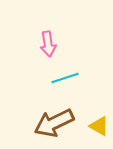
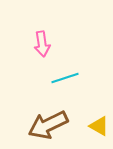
pink arrow: moved 6 px left
brown arrow: moved 6 px left, 2 px down
